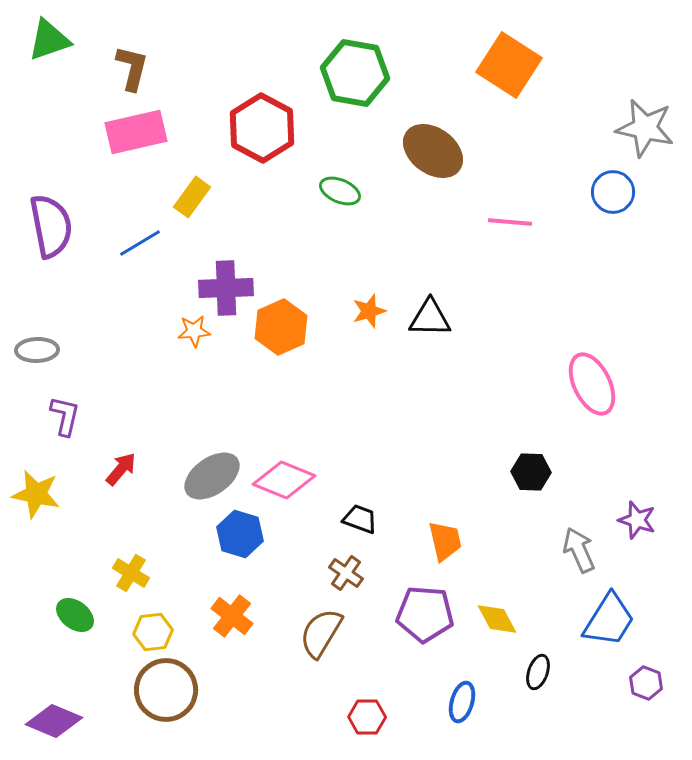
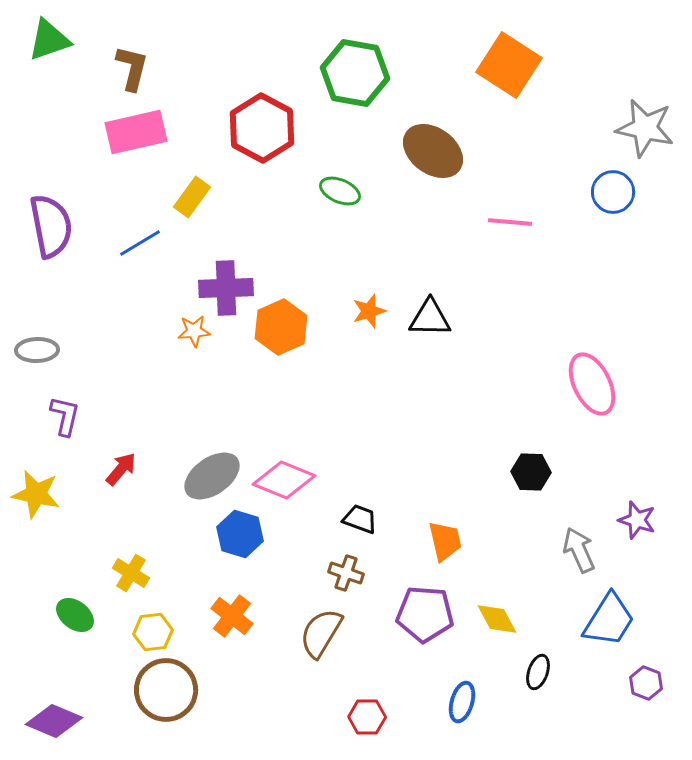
brown cross at (346, 573): rotated 16 degrees counterclockwise
